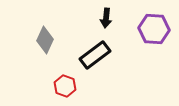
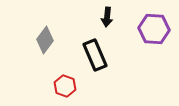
black arrow: moved 1 px right, 1 px up
gray diamond: rotated 12 degrees clockwise
black rectangle: rotated 76 degrees counterclockwise
